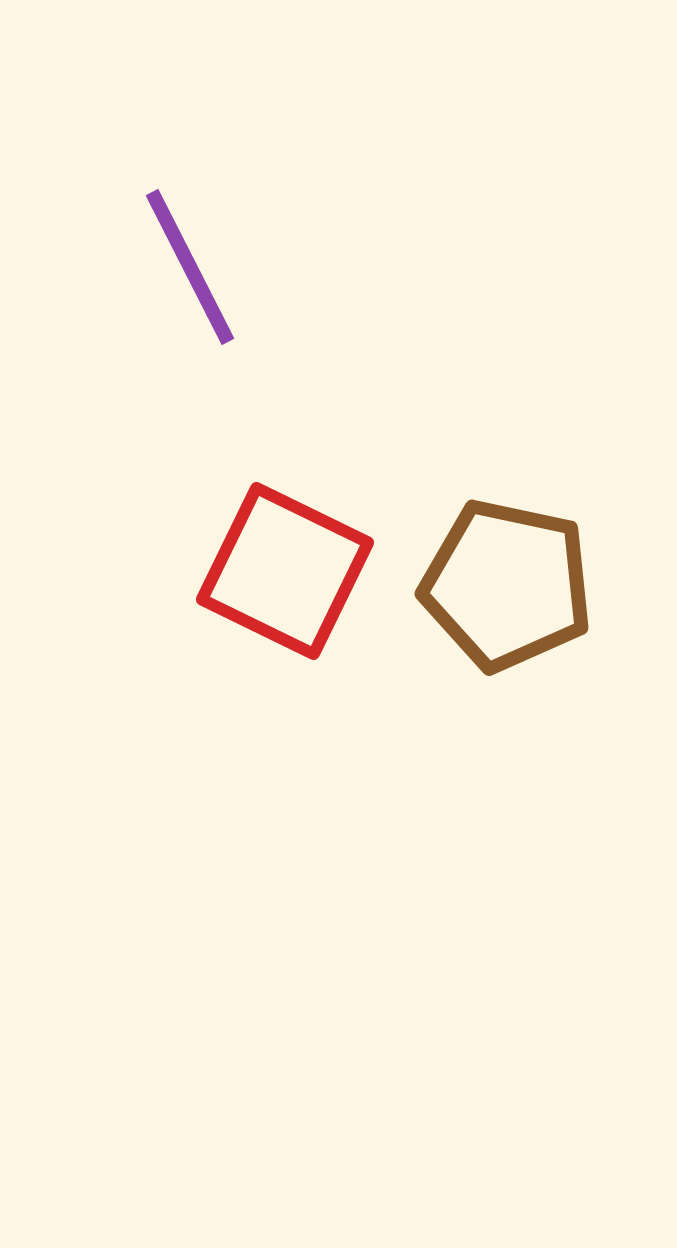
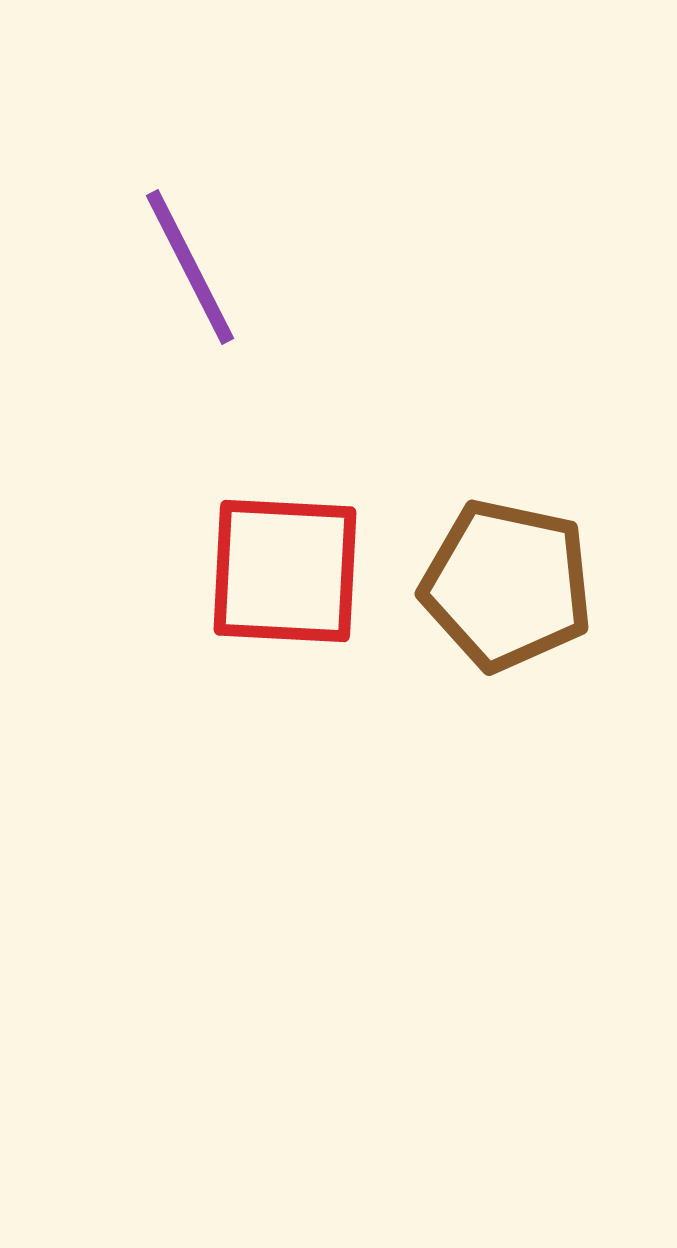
red square: rotated 23 degrees counterclockwise
